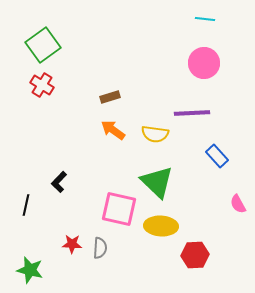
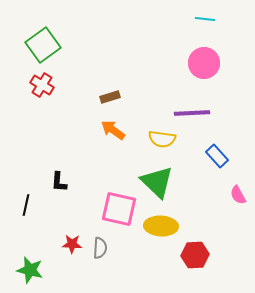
yellow semicircle: moved 7 px right, 5 px down
black L-shape: rotated 40 degrees counterclockwise
pink semicircle: moved 9 px up
